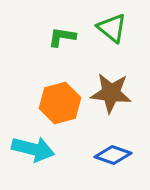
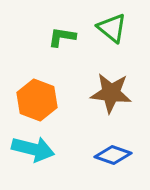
orange hexagon: moved 23 px left, 3 px up; rotated 24 degrees counterclockwise
